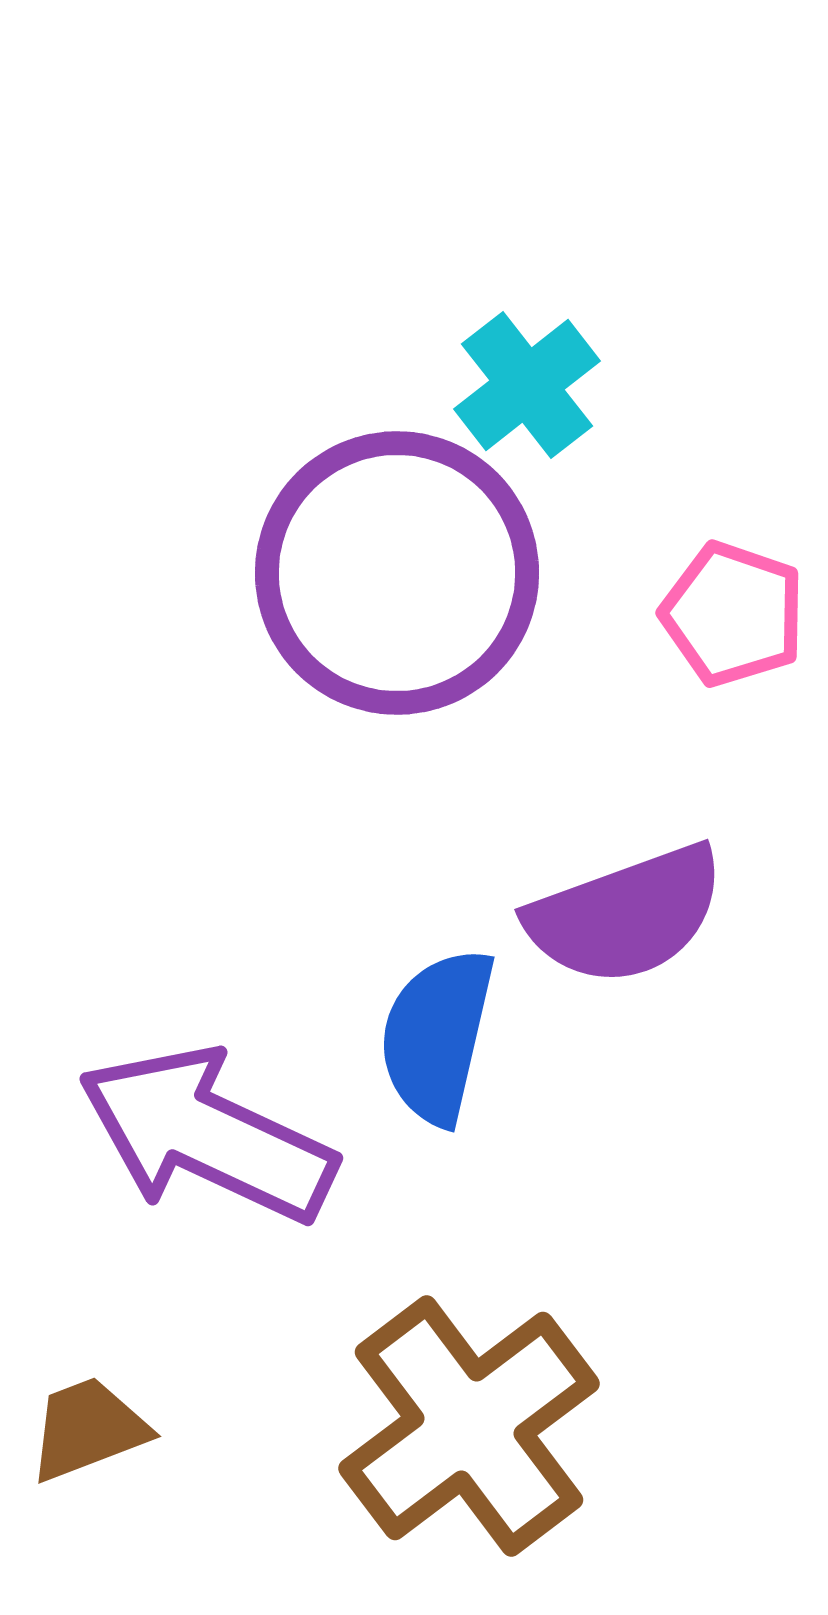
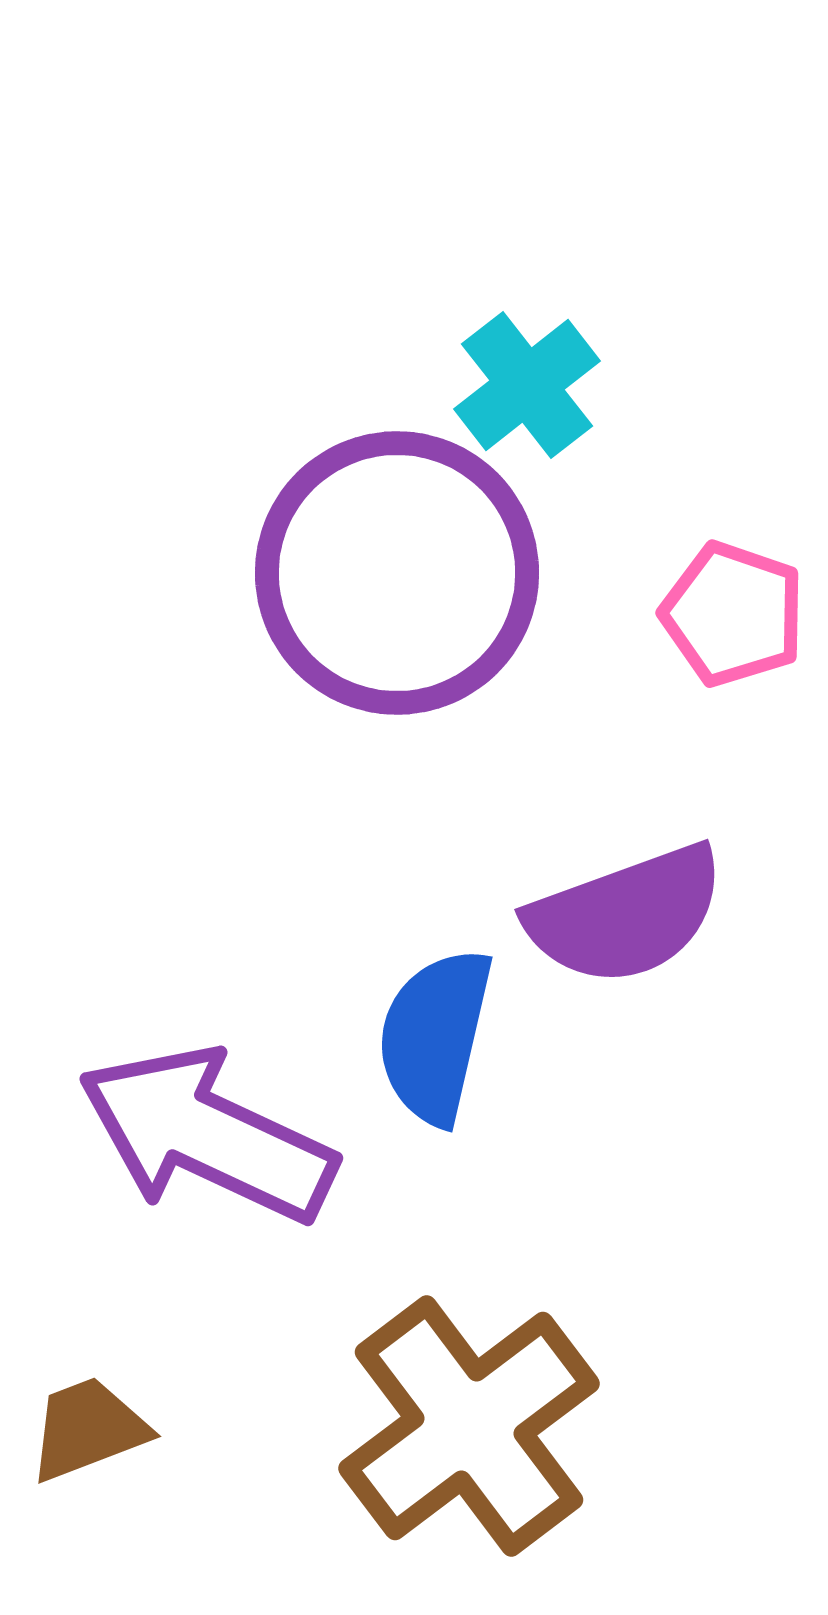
blue semicircle: moved 2 px left
